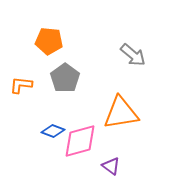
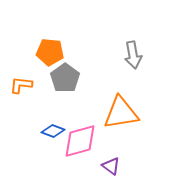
orange pentagon: moved 1 px right, 11 px down
gray arrow: rotated 40 degrees clockwise
